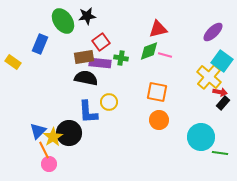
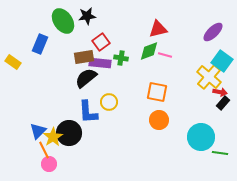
black semicircle: rotated 50 degrees counterclockwise
